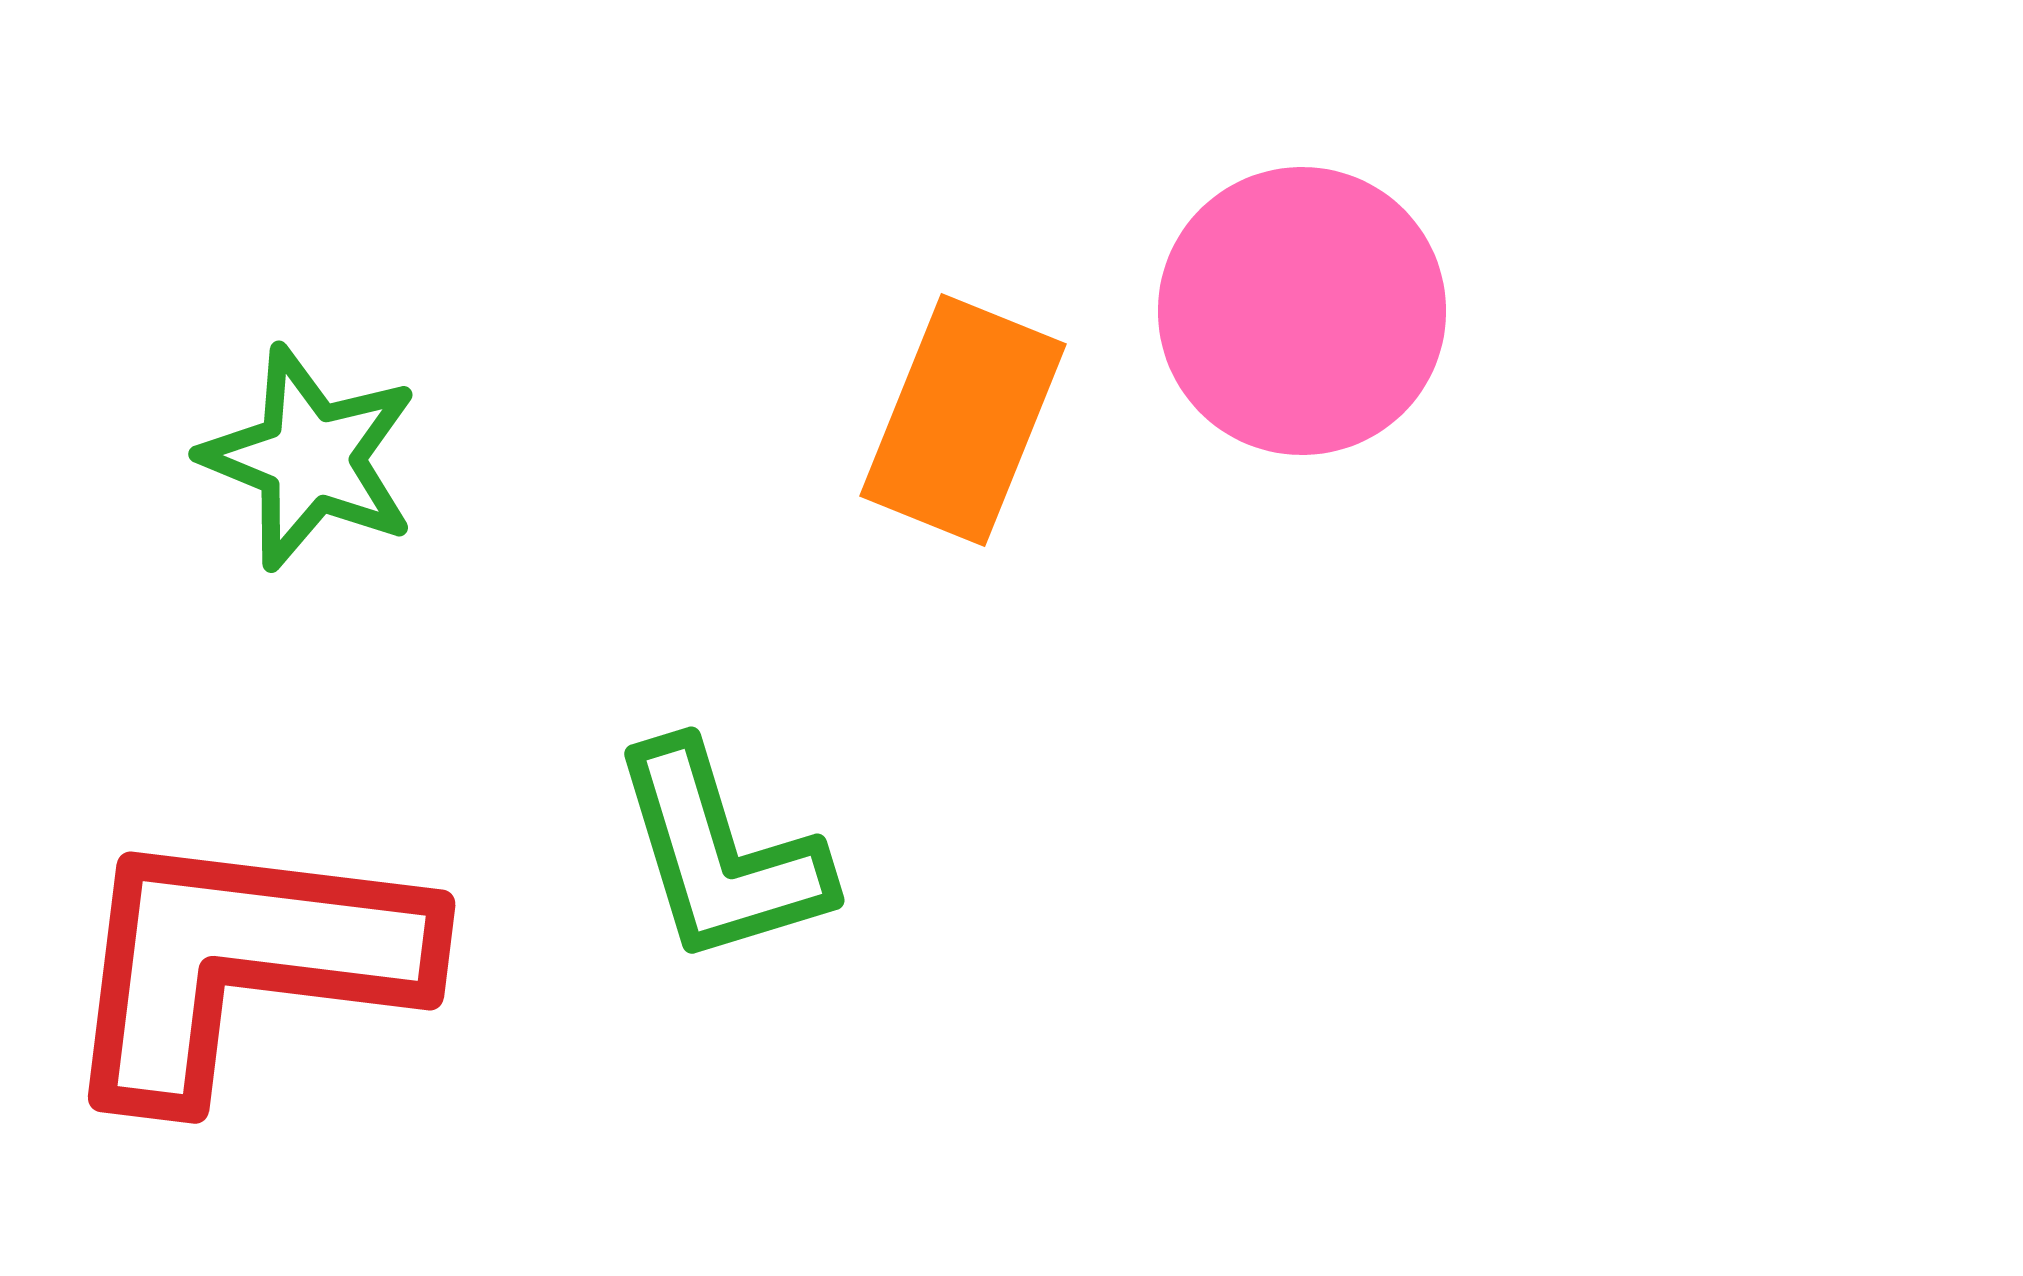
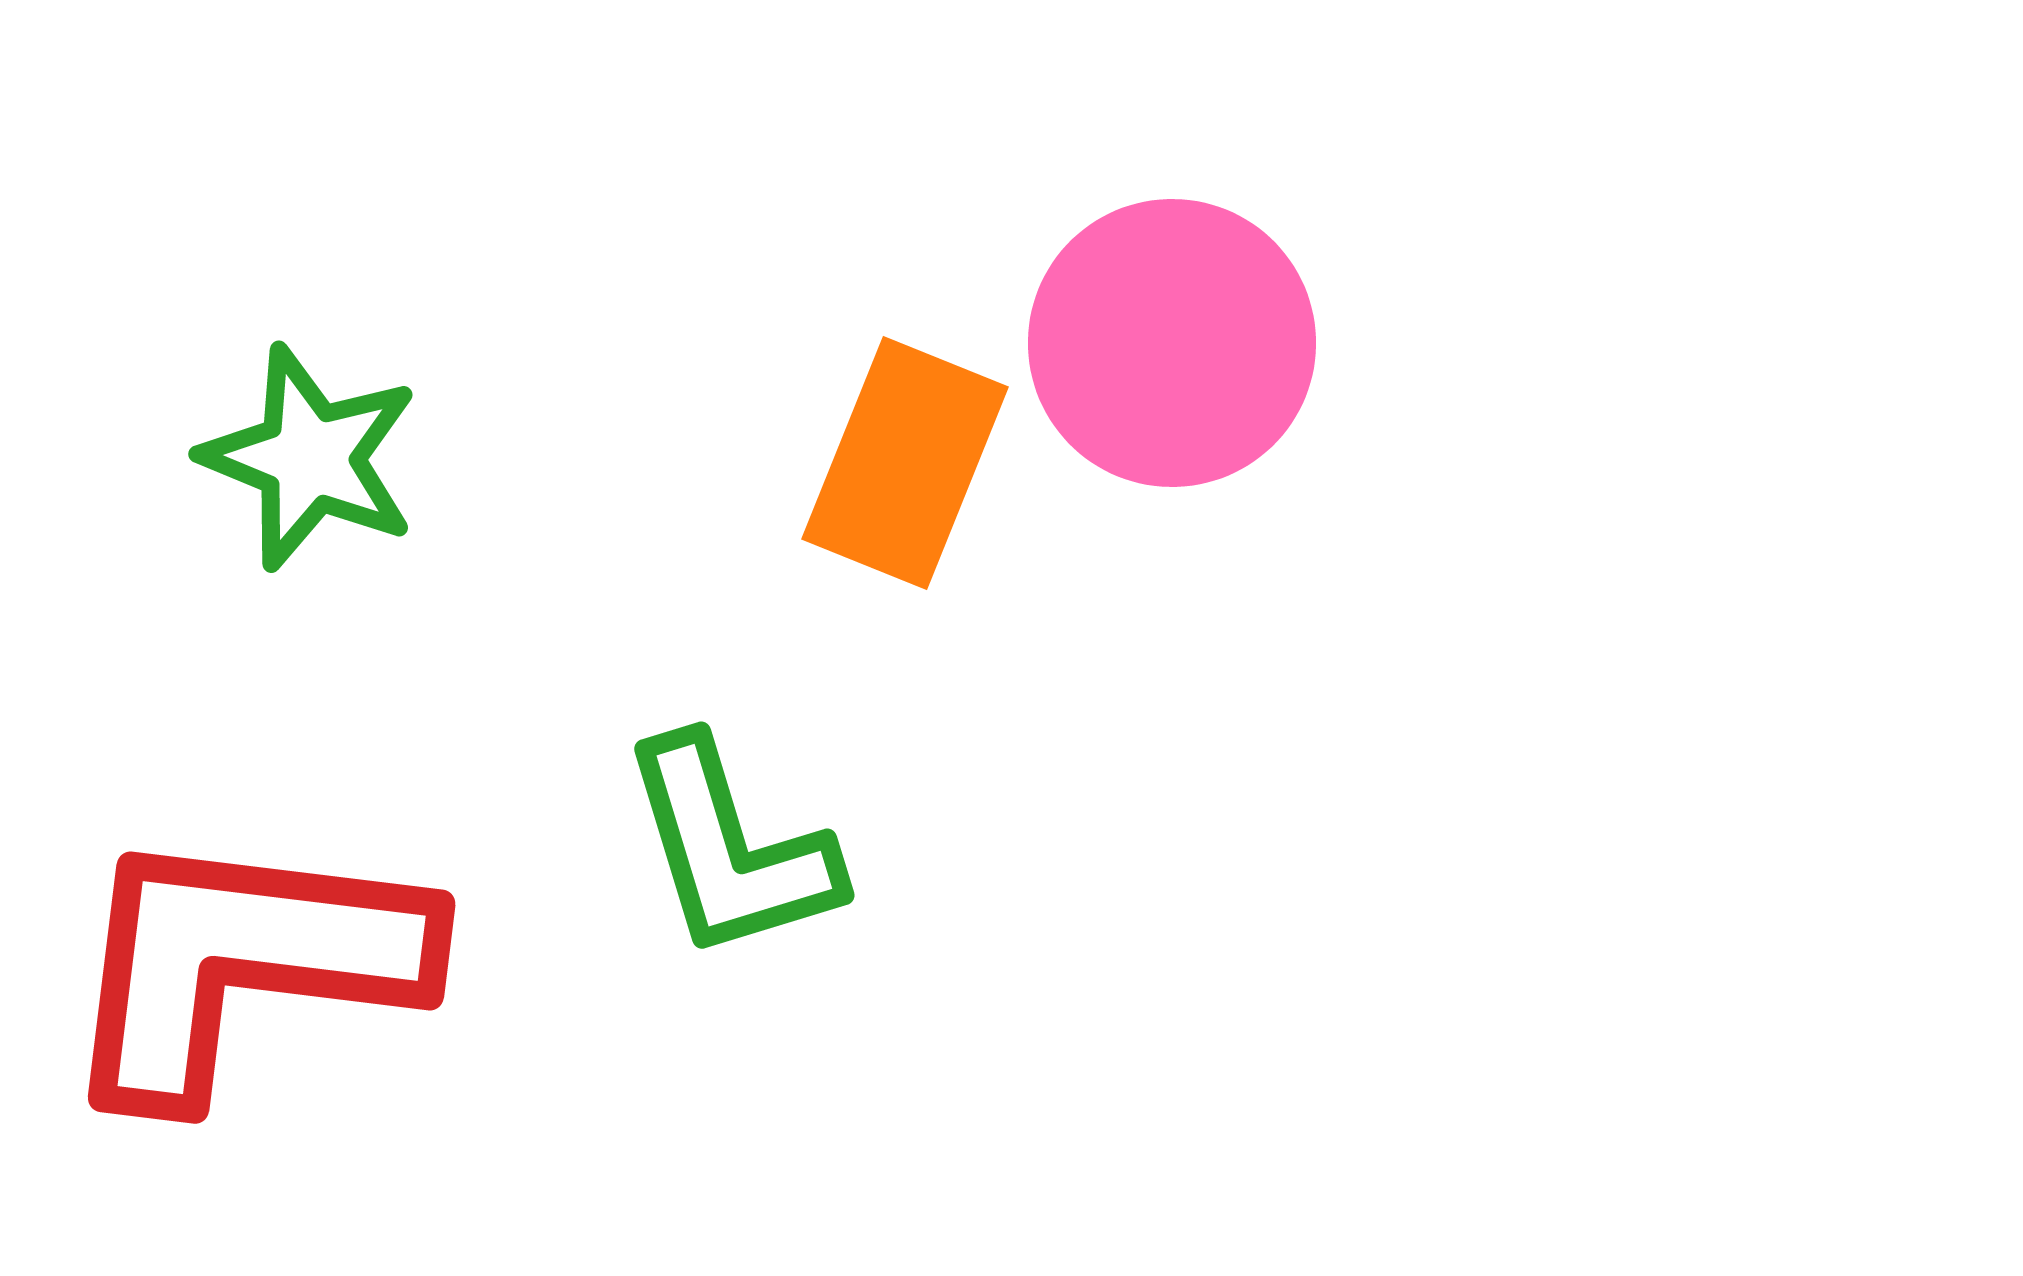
pink circle: moved 130 px left, 32 px down
orange rectangle: moved 58 px left, 43 px down
green L-shape: moved 10 px right, 5 px up
